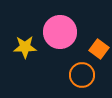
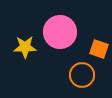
orange square: rotated 18 degrees counterclockwise
